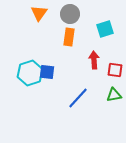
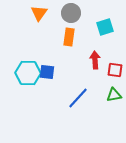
gray circle: moved 1 px right, 1 px up
cyan square: moved 2 px up
red arrow: moved 1 px right
cyan hexagon: moved 2 px left; rotated 20 degrees clockwise
